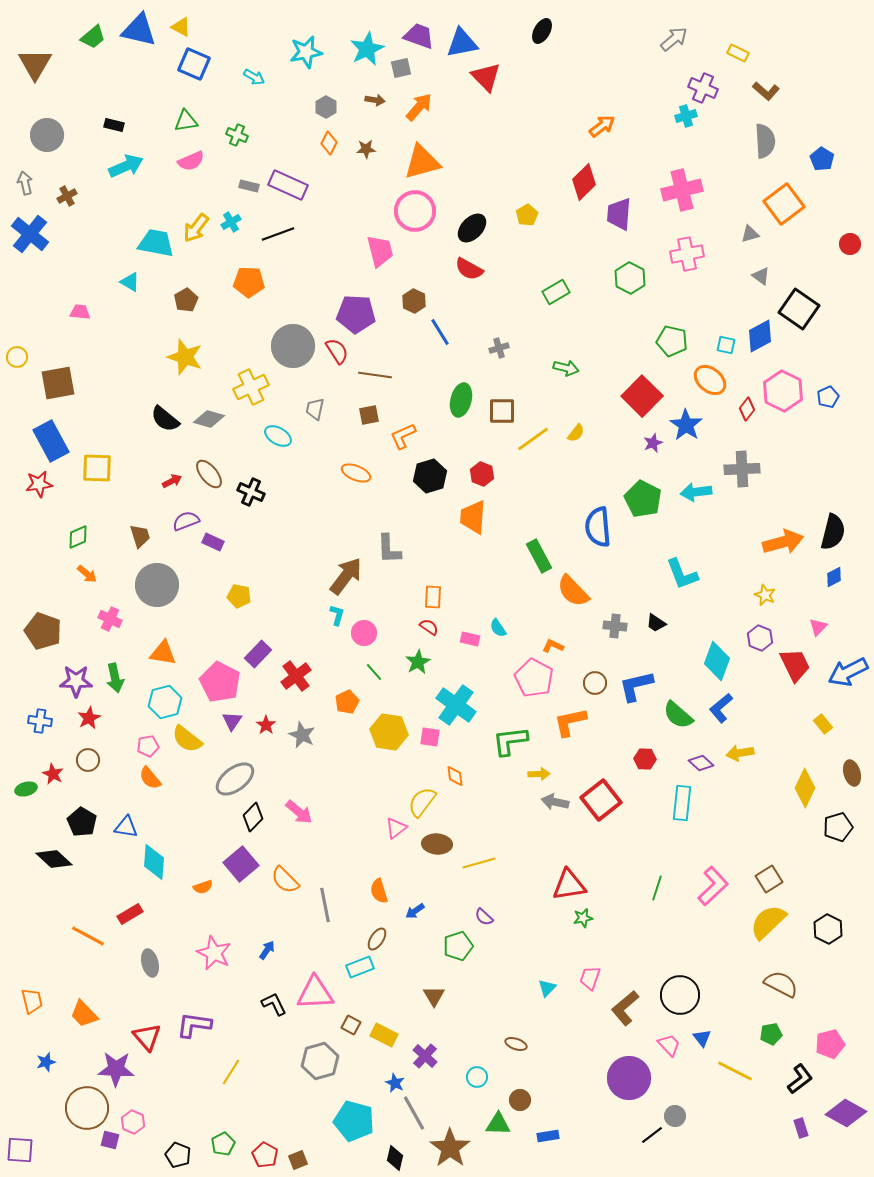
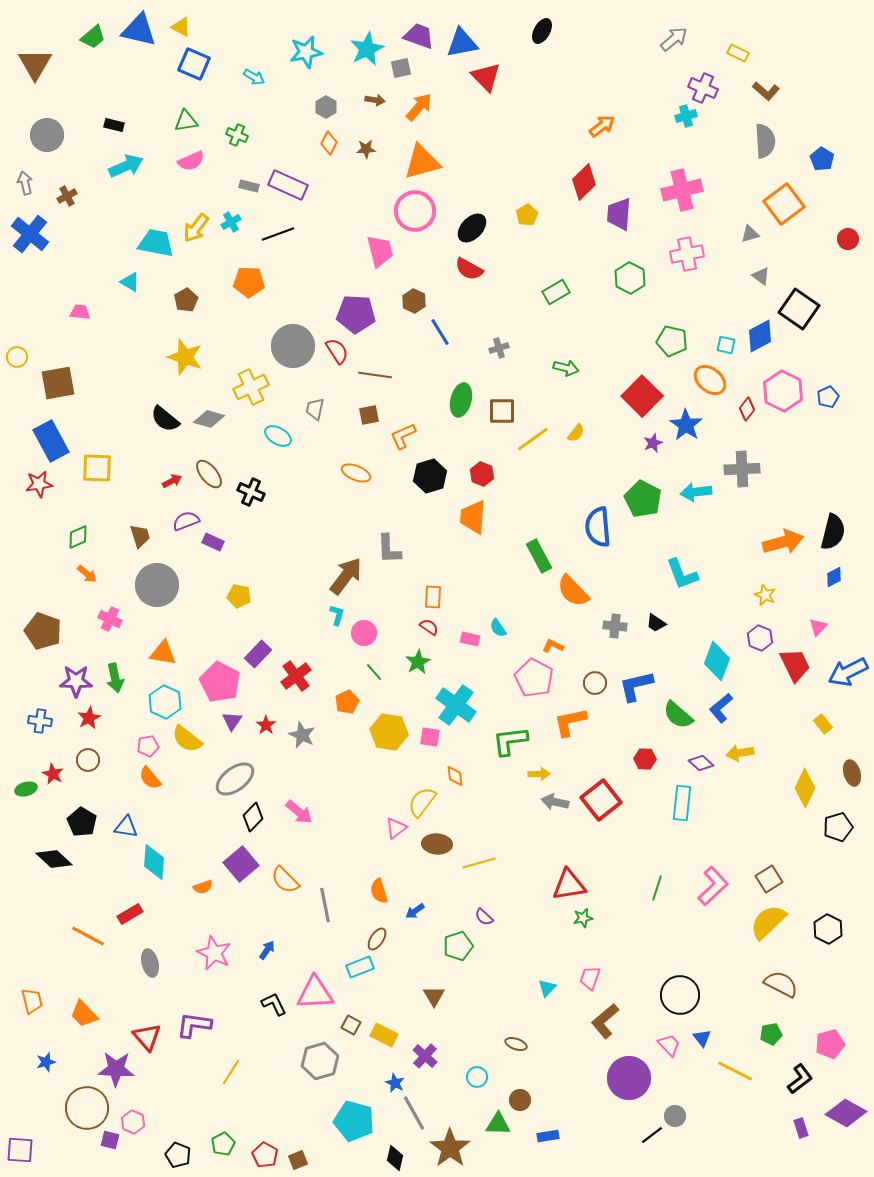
red circle at (850, 244): moved 2 px left, 5 px up
cyan hexagon at (165, 702): rotated 20 degrees counterclockwise
brown L-shape at (625, 1008): moved 20 px left, 13 px down
